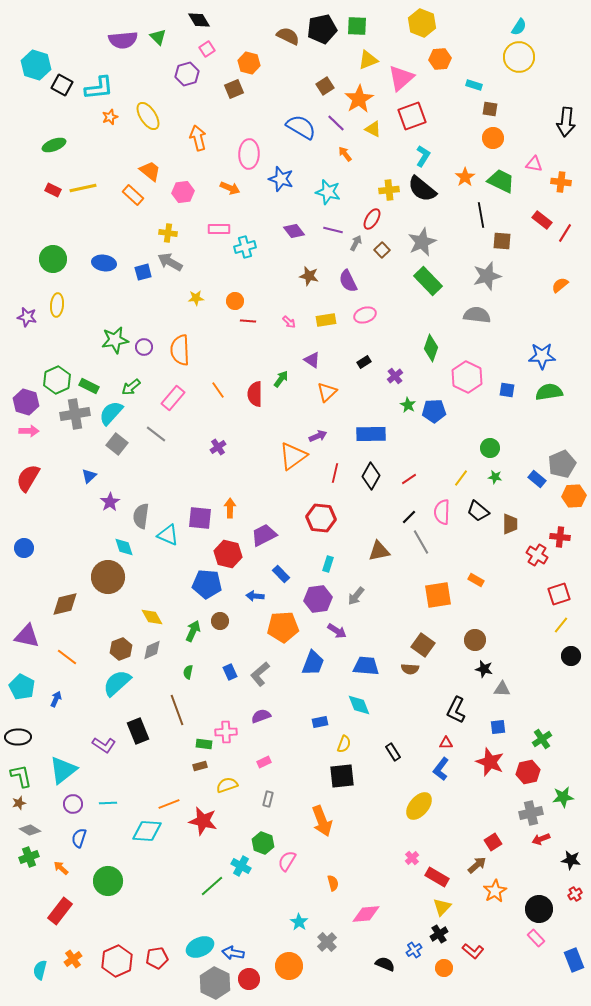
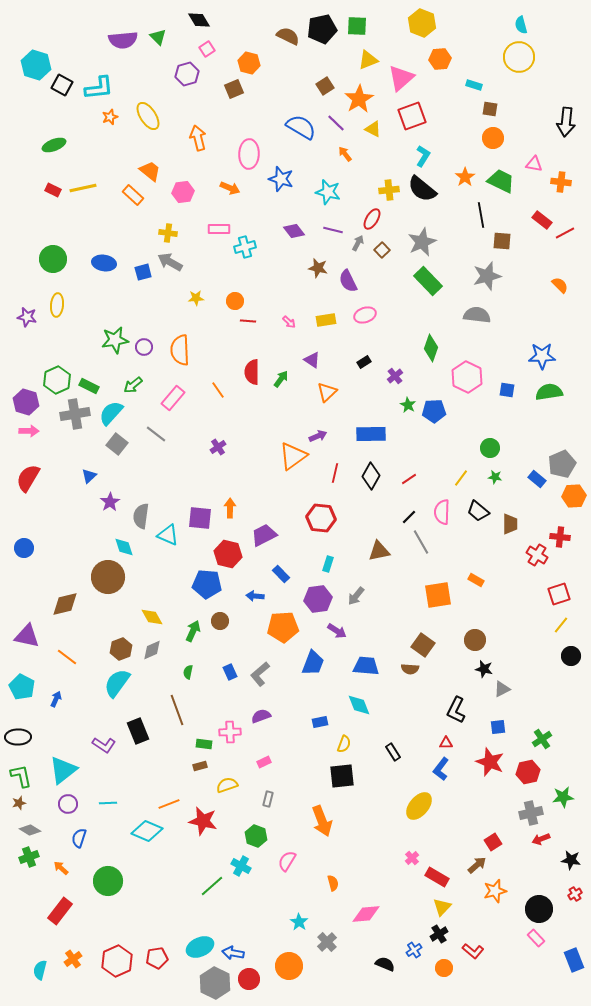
cyan semicircle at (519, 27): moved 2 px right, 2 px up; rotated 132 degrees clockwise
red line at (565, 233): rotated 30 degrees clockwise
gray arrow at (356, 243): moved 2 px right
brown star at (309, 276): moved 9 px right, 8 px up
orange semicircle at (560, 285): rotated 84 degrees clockwise
green arrow at (131, 387): moved 2 px right, 2 px up
red semicircle at (255, 394): moved 3 px left, 22 px up
cyan semicircle at (117, 683): rotated 12 degrees counterclockwise
gray triangle at (502, 689): rotated 30 degrees counterclockwise
pink cross at (226, 732): moved 4 px right
purple circle at (73, 804): moved 5 px left
cyan diamond at (147, 831): rotated 20 degrees clockwise
green hexagon at (263, 843): moved 7 px left, 7 px up
orange star at (495, 891): rotated 15 degrees clockwise
